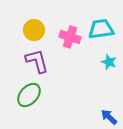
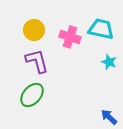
cyan trapezoid: rotated 20 degrees clockwise
green ellipse: moved 3 px right
